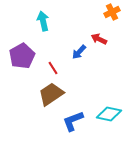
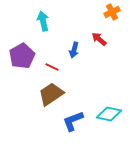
red arrow: rotated 14 degrees clockwise
blue arrow: moved 5 px left, 2 px up; rotated 28 degrees counterclockwise
red line: moved 1 px left, 1 px up; rotated 32 degrees counterclockwise
